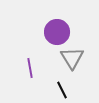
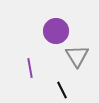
purple circle: moved 1 px left, 1 px up
gray triangle: moved 5 px right, 2 px up
